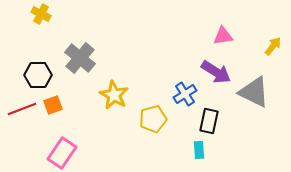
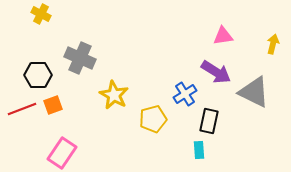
yellow arrow: moved 2 px up; rotated 24 degrees counterclockwise
gray cross: rotated 16 degrees counterclockwise
